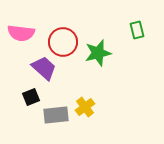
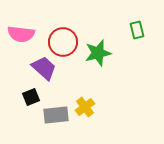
pink semicircle: moved 1 px down
